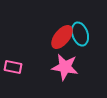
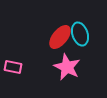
red ellipse: moved 2 px left
pink star: moved 2 px right; rotated 16 degrees clockwise
